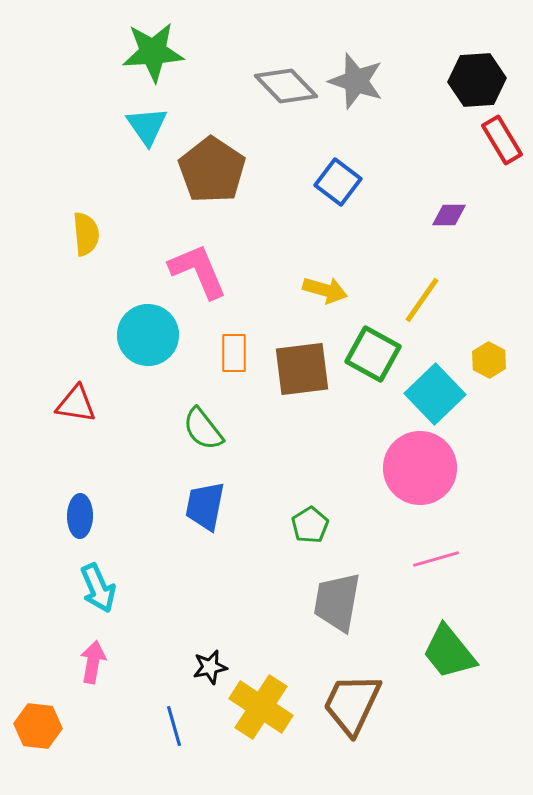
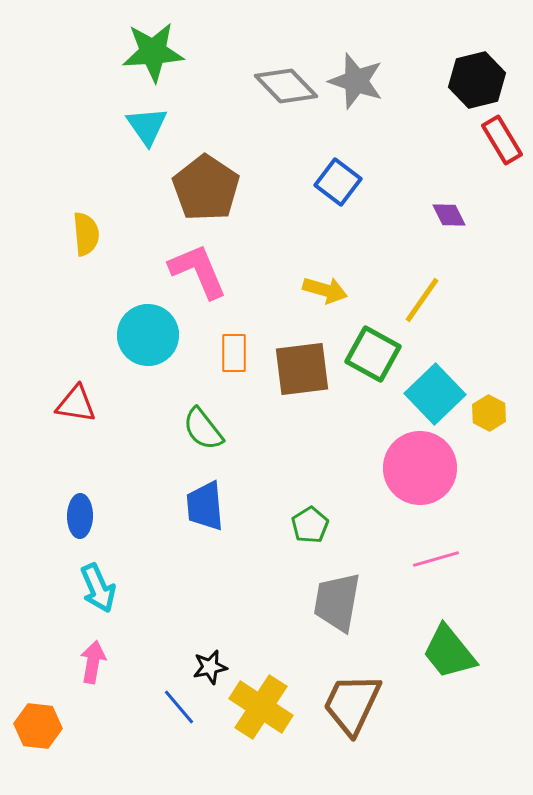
black hexagon: rotated 10 degrees counterclockwise
brown pentagon: moved 6 px left, 18 px down
purple diamond: rotated 63 degrees clockwise
yellow hexagon: moved 53 px down
blue trapezoid: rotated 16 degrees counterclockwise
blue line: moved 5 px right, 19 px up; rotated 24 degrees counterclockwise
